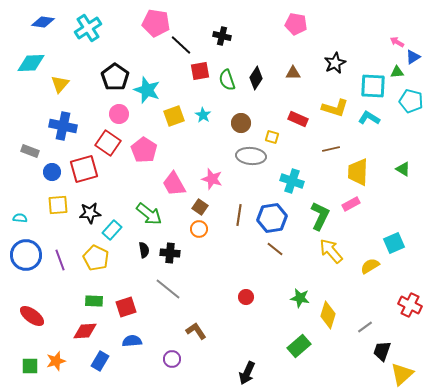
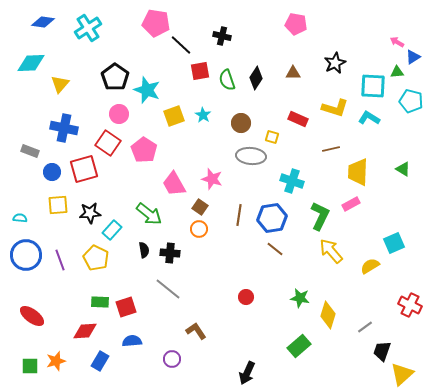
blue cross at (63, 126): moved 1 px right, 2 px down
green rectangle at (94, 301): moved 6 px right, 1 px down
